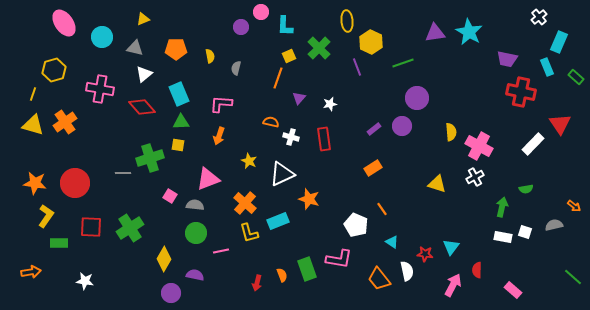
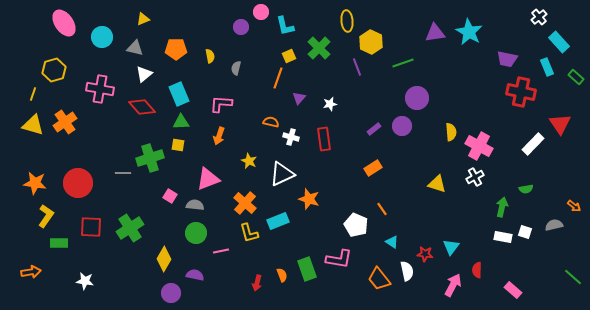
cyan L-shape at (285, 26): rotated 15 degrees counterclockwise
cyan rectangle at (559, 42): rotated 65 degrees counterclockwise
red circle at (75, 183): moved 3 px right
